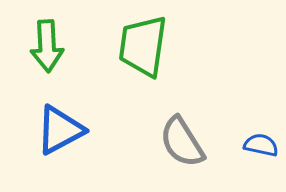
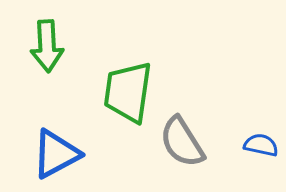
green trapezoid: moved 15 px left, 46 px down
blue triangle: moved 4 px left, 24 px down
